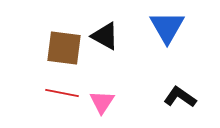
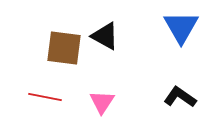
blue triangle: moved 14 px right
red line: moved 17 px left, 4 px down
